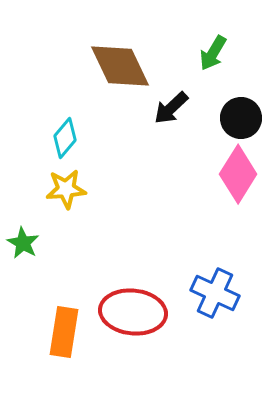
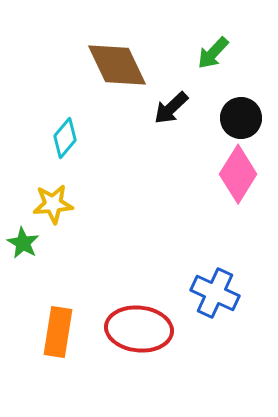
green arrow: rotated 12 degrees clockwise
brown diamond: moved 3 px left, 1 px up
yellow star: moved 13 px left, 15 px down
red ellipse: moved 6 px right, 17 px down
orange rectangle: moved 6 px left
